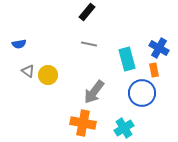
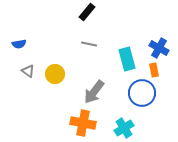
yellow circle: moved 7 px right, 1 px up
